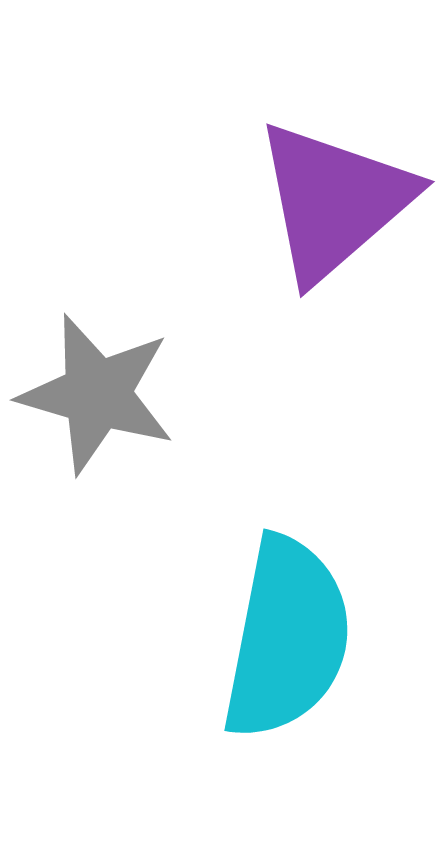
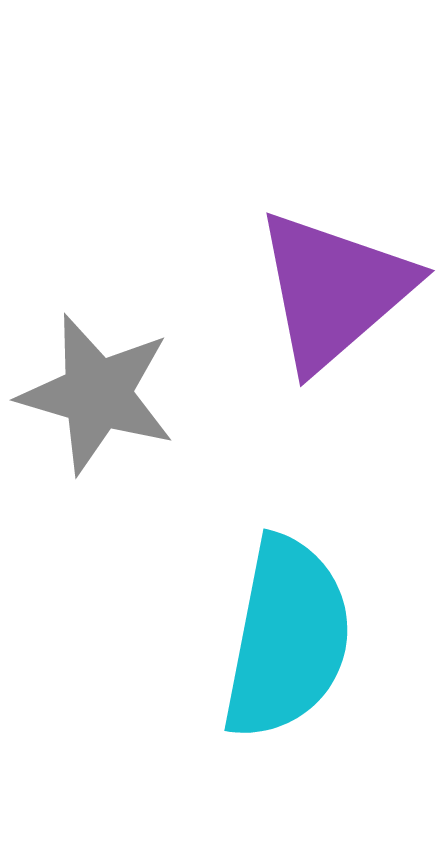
purple triangle: moved 89 px down
